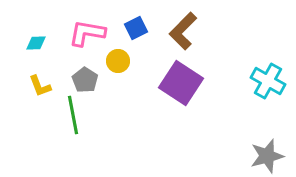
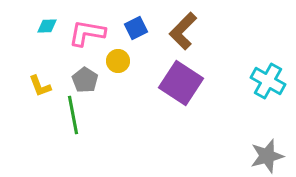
cyan diamond: moved 11 px right, 17 px up
